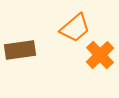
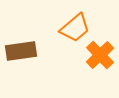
brown rectangle: moved 1 px right, 1 px down
